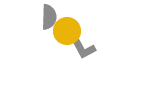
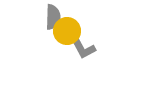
gray semicircle: moved 4 px right
